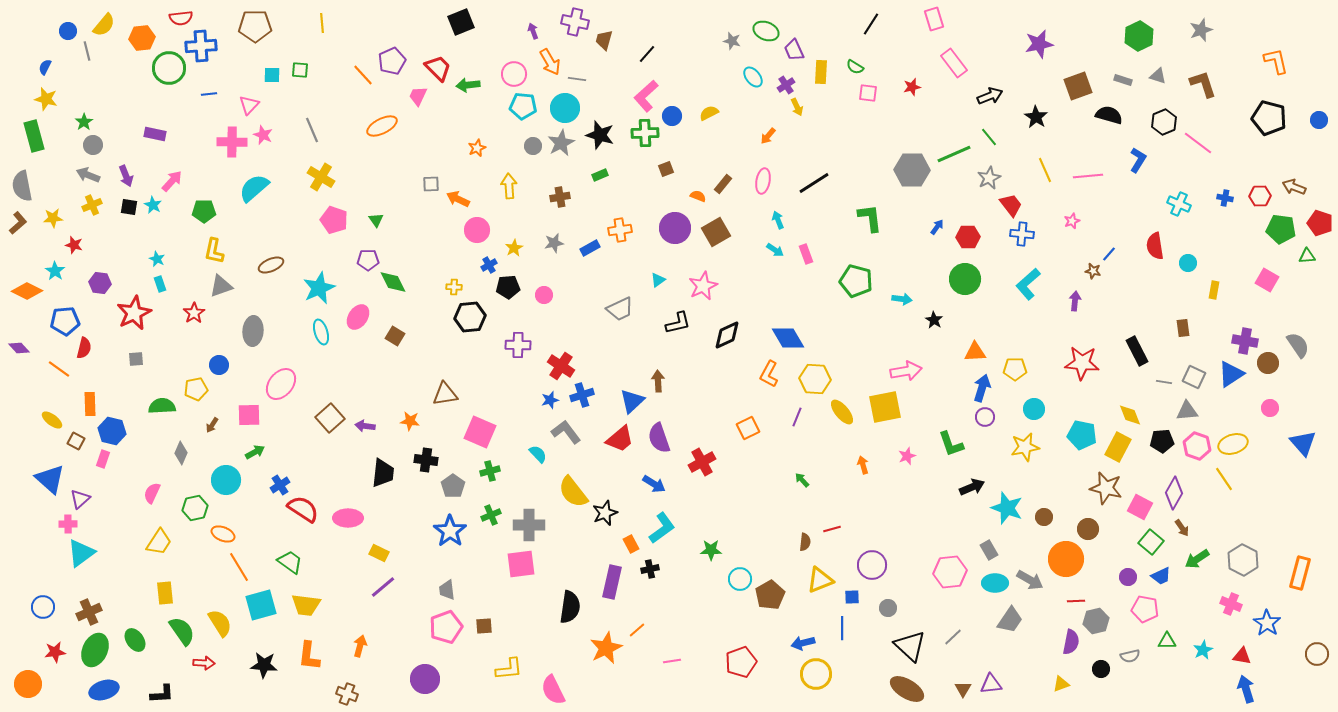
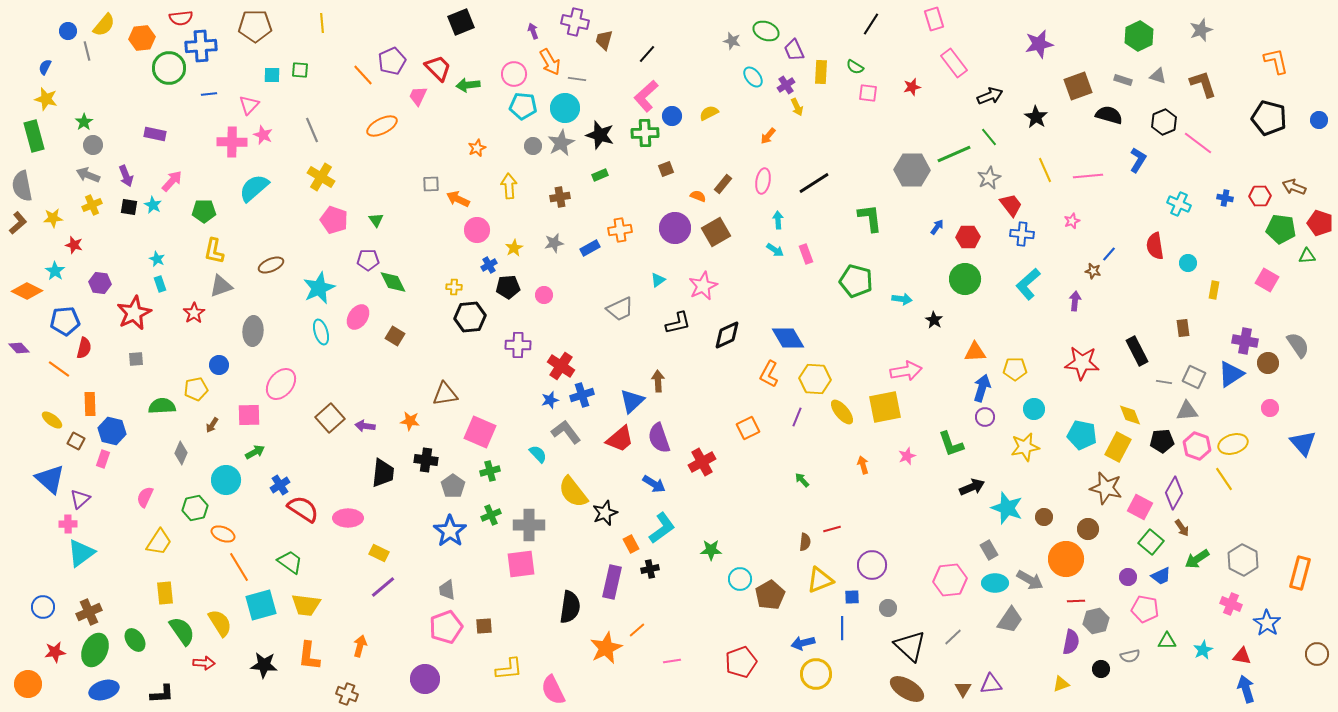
cyan arrow at (778, 220): rotated 18 degrees clockwise
pink semicircle at (152, 493): moved 7 px left, 4 px down
pink hexagon at (950, 572): moved 8 px down
